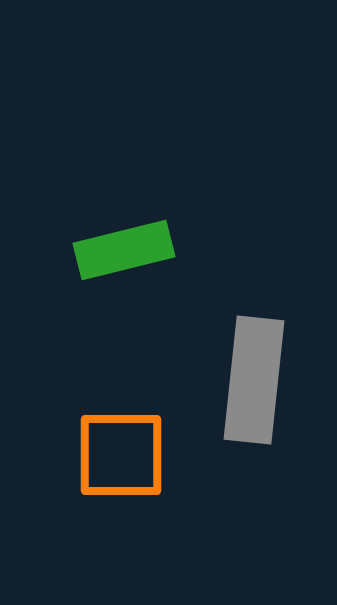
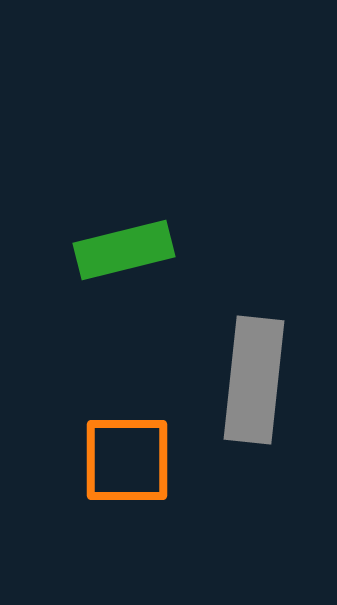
orange square: moved 6 px right, 5 px down
